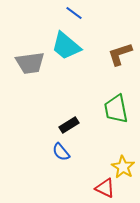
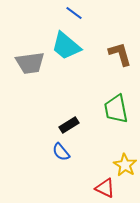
brown L-shape: rotated 92 degrees clockwise
yellow star: moved 2 px right, 2 px up
